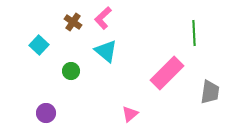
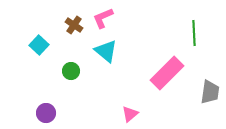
pink L-shape: rotated 20 degrees clockwise
brown cross: moved 1 px right, 3 px down
